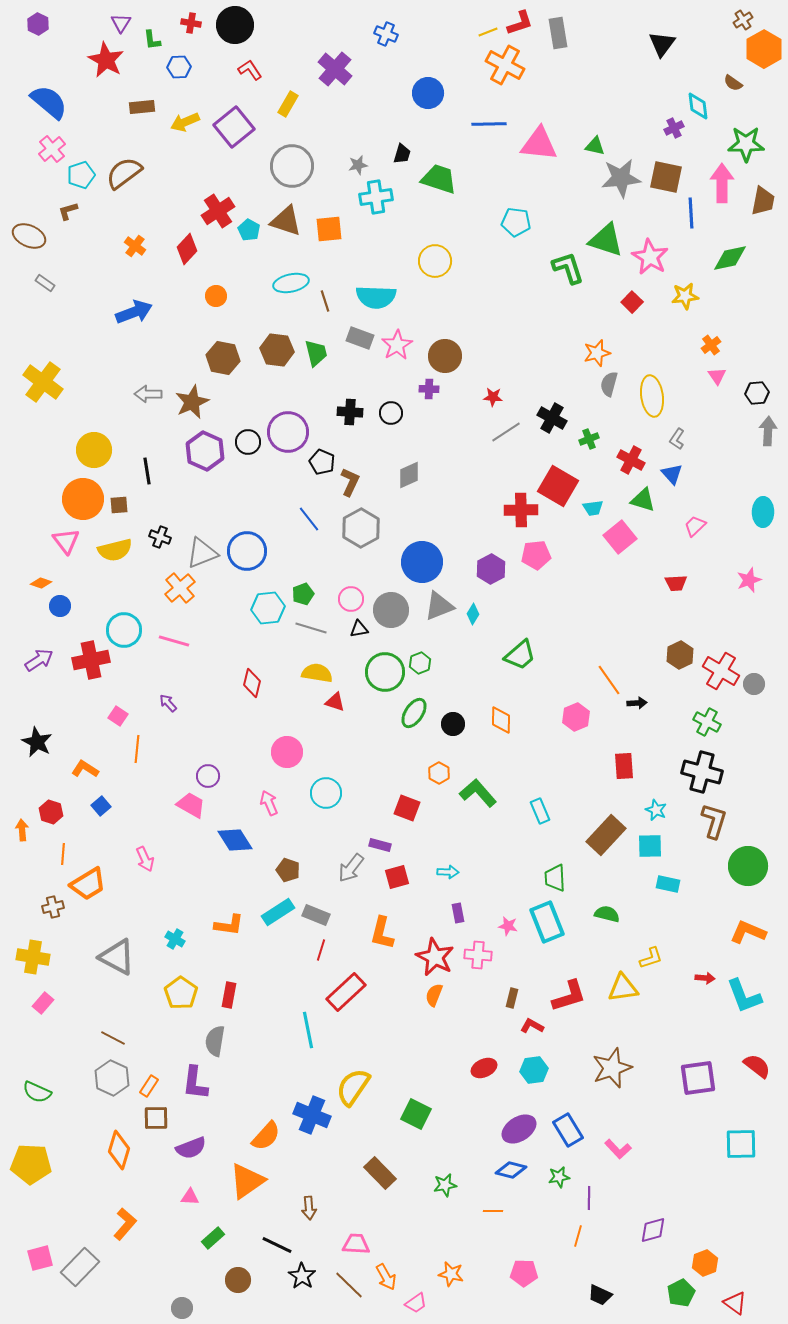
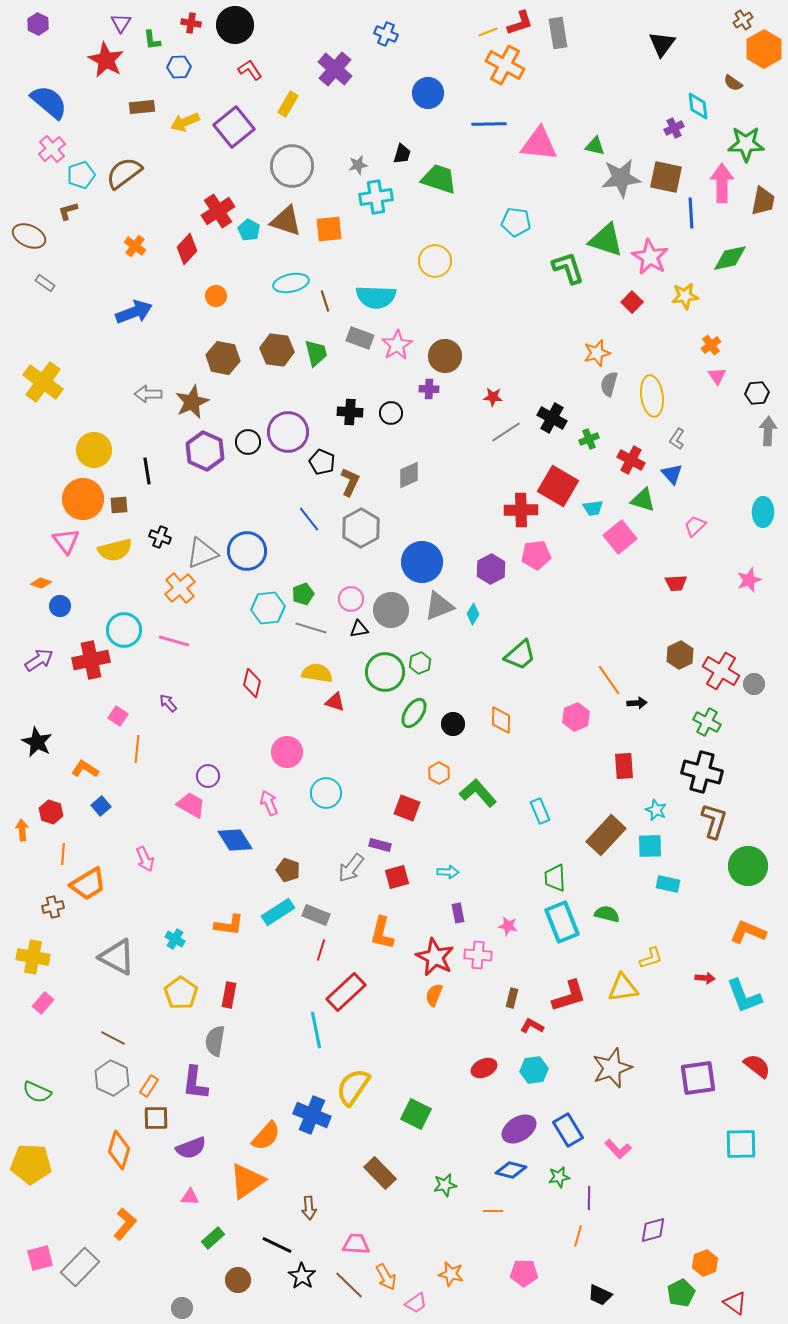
cyan rectangle at (547, 922): moved 15 px right
cyan line at (308, 1030): moved 8 px right
